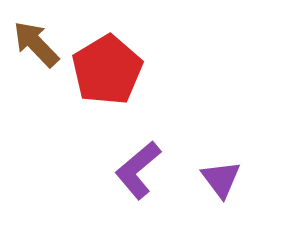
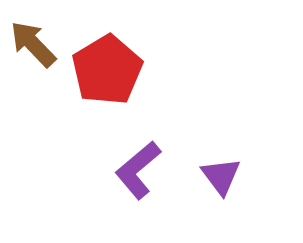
brown arrow: moved 3 px left
purple triangle: moved 3 px up
